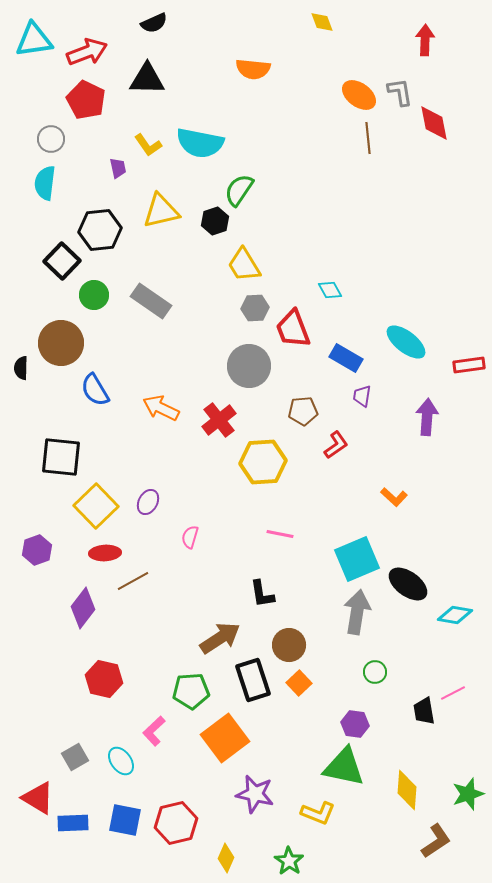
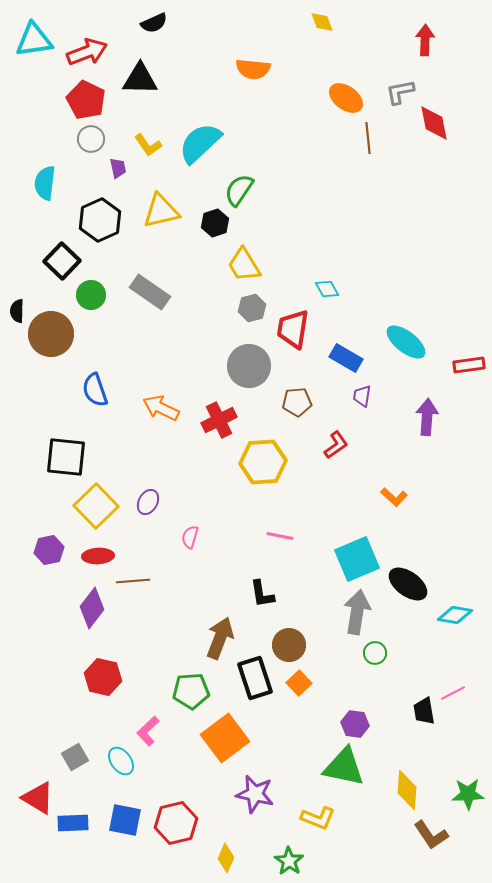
black triangle at (147, 79): moved 7 px left
gray L-shape at (400, 92): rotated 92 degrees counterclockwise
orange ellipse at (359, 95): moved 13 px left, 3 px down
gray circle at (51, 139): moved 40 px right
cyan semicircle at (200, 143): rotated 126 degrees clockwise
black hexagon at (215, 221): moved 2 px down
black hexagon at (100, 230): moved 10 px up; rotated 18 degrees counterclockwise
cyan diamond at (330, 290): moved 3 px left, 1 px up
green circle at (94, 295): moved 3 px left
gray rectangle at (151, 301): moved 1 px left, 9 px up
gray hexagon at (255, 308): moved 3 px left; rotated 12 degrees counterclockwise
red trapezoid at (293, 329): rotated 30 degrees clockwise
brown circle at (61, 343): moved 10 px left, 9 px up
black semicircle at (21, 368): moved 4 px left, 57 px up
blue semicircle at (95, 390): rotated 12 degrees clockwise
brown pentagon at (303, 411): moved 6 px left, 9 px up
red cross at (219, 420): rotated 12 degrees clockwise
black square at (61, 457): moved 5 px right
pink line at (280, 534): moved 2 px down
purple hexagon at (37, 550): moved 12 px right; rotated 8 degrees clockwise
red ellipse at (105, 553): moved 7 px left, 3 px down
brown line at (133, 581): rotated 24 degrees clockwise
purple diamond at (83, 608): moved 9 px right
brown arrow at (220, 638): rotated 36 degrees counterclockwise
green circle at (375, 672): moved 19 px up
red hexagon at (104, 679): moved 1 px left, 2 px up
black rectangle at (253, 680): moved 2 px right, 2 px up
pink L-shape at (154, 731): moved 6 px left
green star at (468, 794): rotated 16 degrees clockwise
yellow L-shape at (318, 813): moved 5 px down
brown L-shape at (436, 841): moved 5 px left, 6 px up; rotated 90 degrees clockwise
